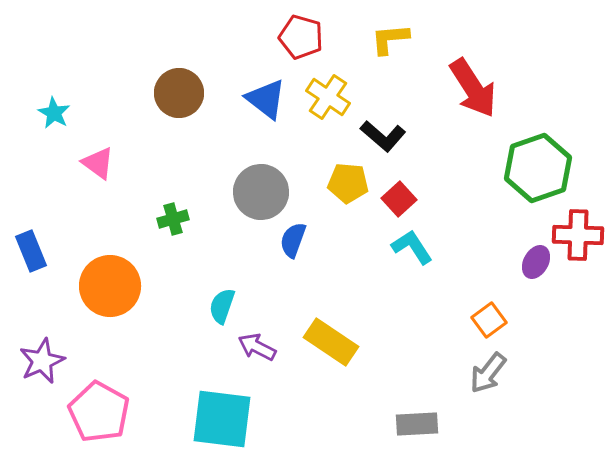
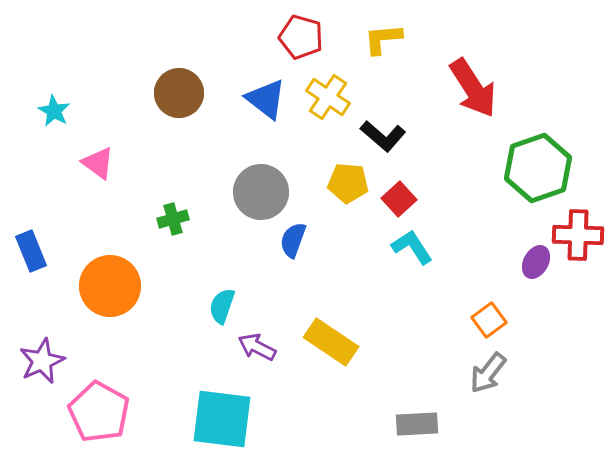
yellow L-shape: moved 7 px left
cyan star: moved 2 px up
